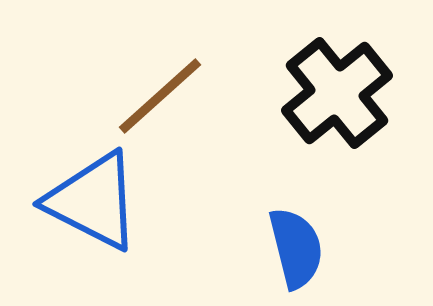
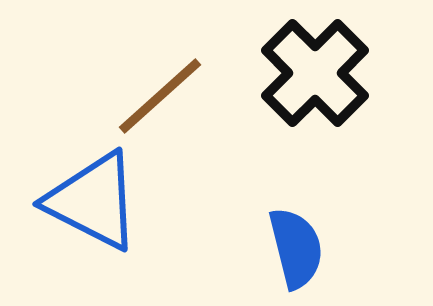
black cross: moved 22 px left, 20 px up; rotated 6 degrees counterclockwise
